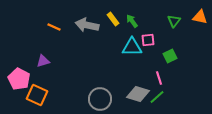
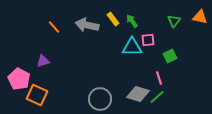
orange line: rotated 24 degrees clockwise
